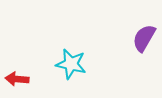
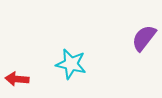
purple semicircle: rotated 8 degrees clockwise
